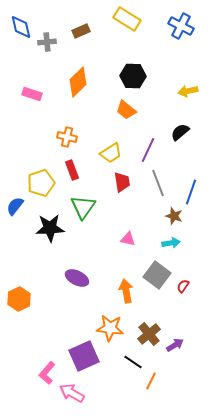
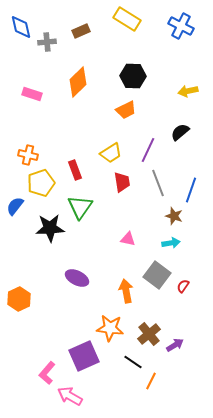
orange trapezoid: rotated 65 degrees counterclockwise
orange cross: moved 39 px left, 18 px down
red rectangle: moved 3 px right
blue line: moved 2 px up
green triangle: moved 3 px left
pink arrow: moved 2 px left, 3 px down
